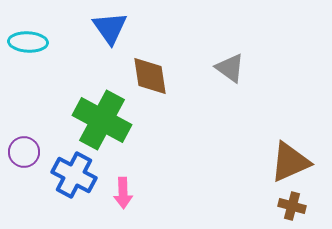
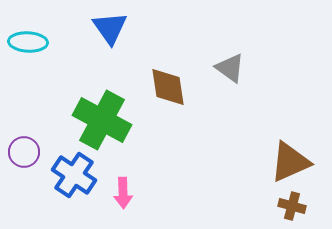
brown diamond: moved 18 px right, 11 px down
blue cross: rotated 6 degrees clockwise
